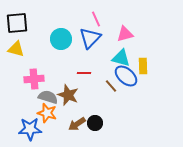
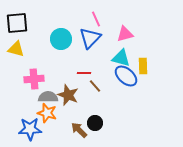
brown line: moved 16 px left
gray semicircle: rotated 18 degrees counterclockwise
brown arrow: moved 2 px right, 6 px down; rotated 78 degrees clockwise
